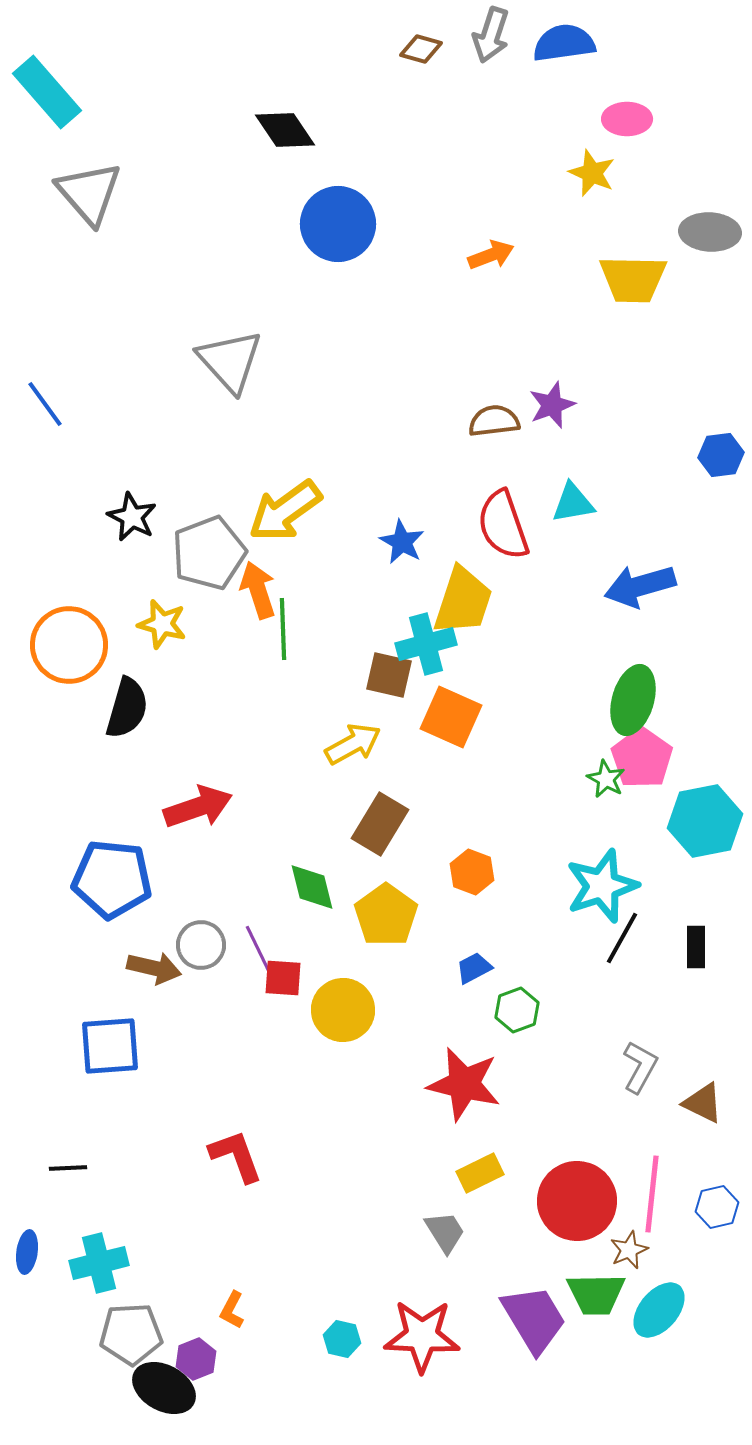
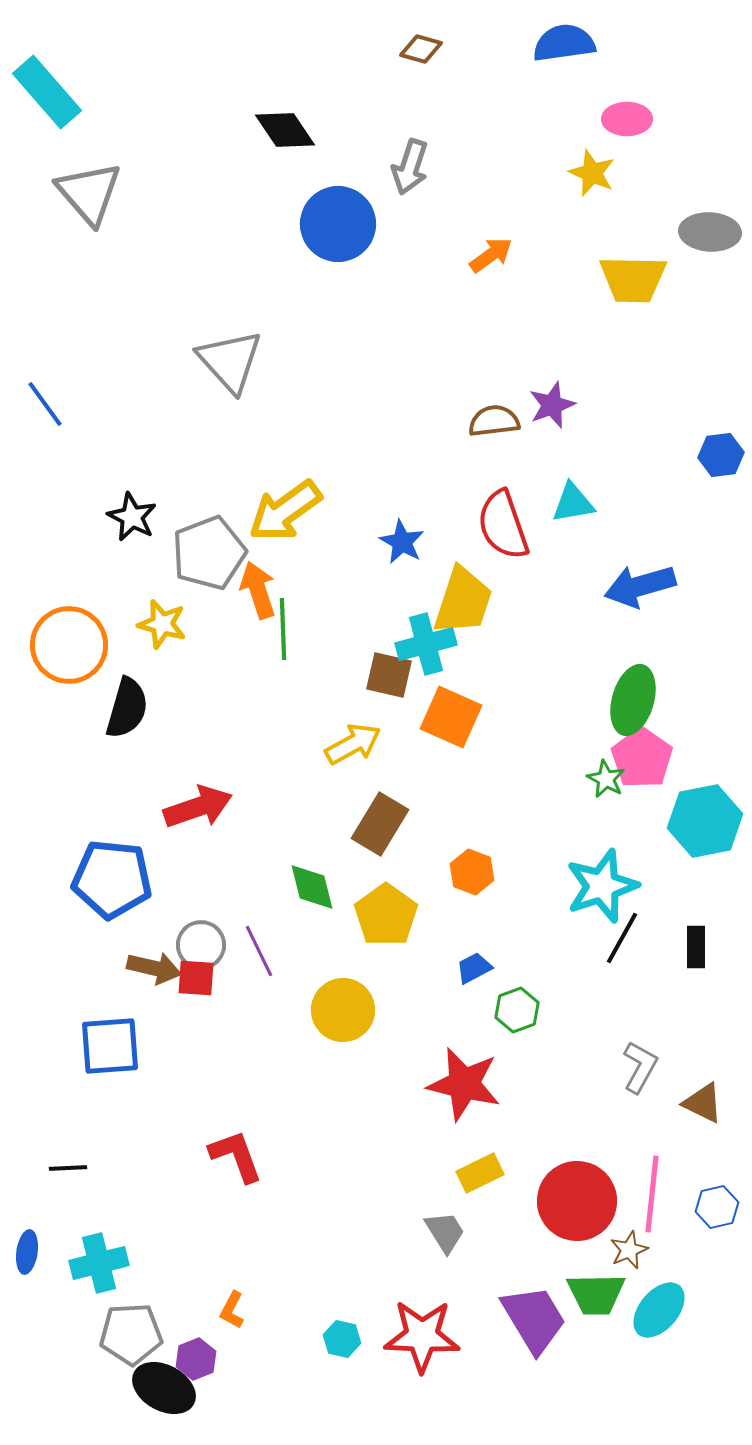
gray arrow at (491, 35): moved 81 px left, 132 px down
orange arrow at (491, 255): rotated 15 degrees counterclockwise
red square at (283, 978): moved 87 px left
